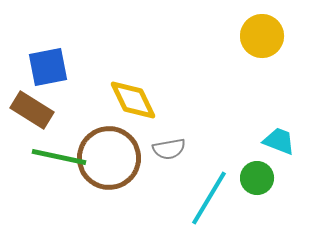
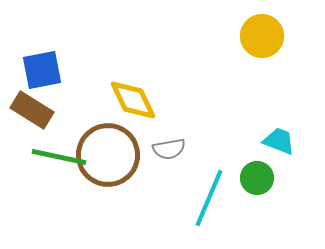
blue square: moved 6 px left, 3 px down
brown circle: moved 1 px left, 3 px up
cyan line: rotated 8 degrees counterclockwise
